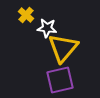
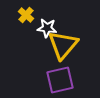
yellow triangle: moved 3 px up
